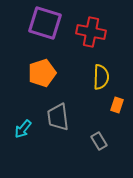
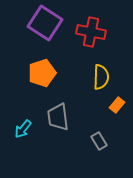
purple square: rotated 16 degrees clockwise
orange rectangle: rotated 21 degrees clockwise
